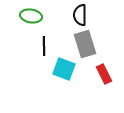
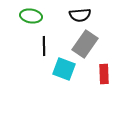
black semicircle: rotated 95 degrees counterclockwise
gray rectangle: rotated 52 degrees clockwise
red rectangle: rotated 24 degrees clockwise
